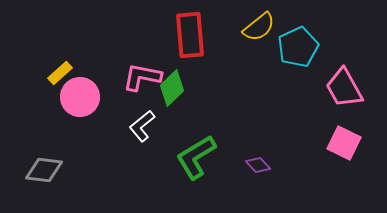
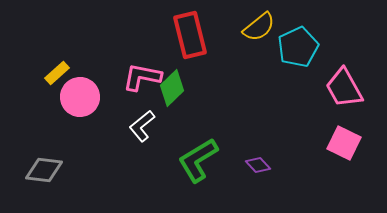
red rectangle: rotated 9 degrees counterclockwise
yellow rectangle: moved 3 px left
green L-shape: moved 2 px right, 3 px down
